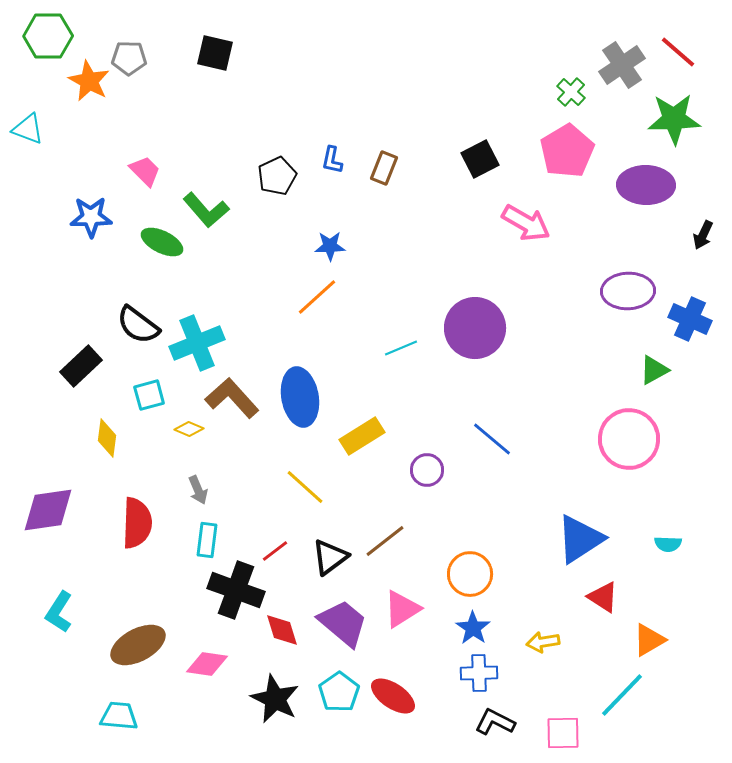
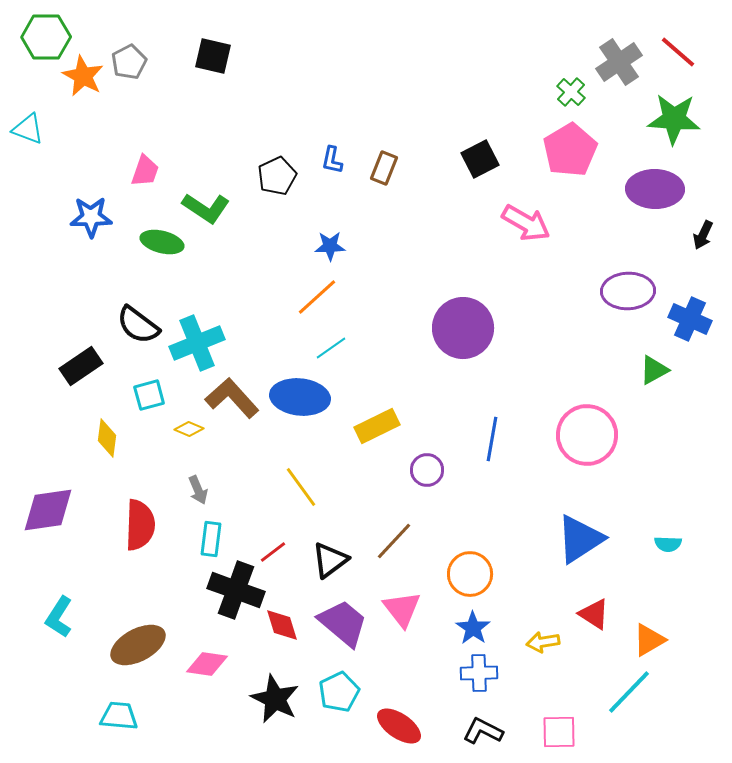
green hexagon at (48, 36): moved 2 px left, 1 px down
black square at (215, 53): moved 2 px left, 3 px down
gray pentagon at (129, 58): moved 4 px down; rotated 28 degrees counterclockwise
gray cross at (622, 65): moved 3 px left, 3 px up
orange star at (89, 81): moved 6 px left, 5 px up
green star at (674, 119): rotated 6 degrees clockwise
pink pentagon at (567, 151): moved 3 px right, 1 px up
pink trapezoid at (145, 171): rotated 64 degrees clockwise
purple ellipse at (646, 185): moved 9 px right, 4 px down
green L-shape at (206, 210): moved 2 px up; rotated 15 degrees counterclockwise
green ellipse at (162, 242): rotated 12 degrees counterclockwise
purple circle at (475, 328): moved 12 px left
cyan line at (401, 348): moved 70 px left; rotated 12 degrees counterclockwise
black rectangle at (81, 366): rotated 9 degrees clockwise
blue ellipse at (300, 397): rotated 74 degrees counterclockwise
yellow rectangle at (362, 436): moved 15 px right, 10 px up; rotated 6 degrees clockwise
blue line at (492, 439): rotated 60 degrees clockwise
pink circle at (629, 439): moved 42 px left, 4 px up
yellow line at (305, 487): moved 4 px left; rotated 12 degrees clockwise
red semicircle at (137, 523): moved 3 px right, 2 px down
cyan rectangle at (207, 540): moved 4 px right, 1 px up
brown line at (385, 541): moved 9 px right; rotated 9 degrees counterclockwise
red line at (275, 551): moved 2 px left, 1 px down
black triangle at (330, 557): moved 3 px down
red triangle at (603, 597): moved 9 px left, 17 px down
pink triangle at (402, 609): rotated 36 degrees counterclockwise
cyan L-shape at (59, 612): moved 5 px down
red diamond at (282, 630): moved 5 px up
cyan pentagon at (339, 692): rotated 9 degrees clockwise
cyan line at (622, 695): moved 7 px right, 3 px up
red ellipse at (393, 696): moved 6 px right, 30 px down
black L-shape at (495, 722): moved 12 px left, 9 px down
pink square at (563, 733): moved 4 px left, 1 px up
